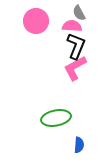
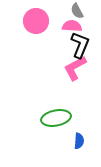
gray semicircle: moved 2 px left, 2 px up
black L-shape: moved 4 px right, 1 px up
blue semicircle: moved 4 px up
